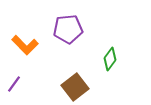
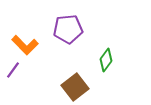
green diamond: moved 4 px left, 1 px down
purple line: moved 1 px left, 14 px up
